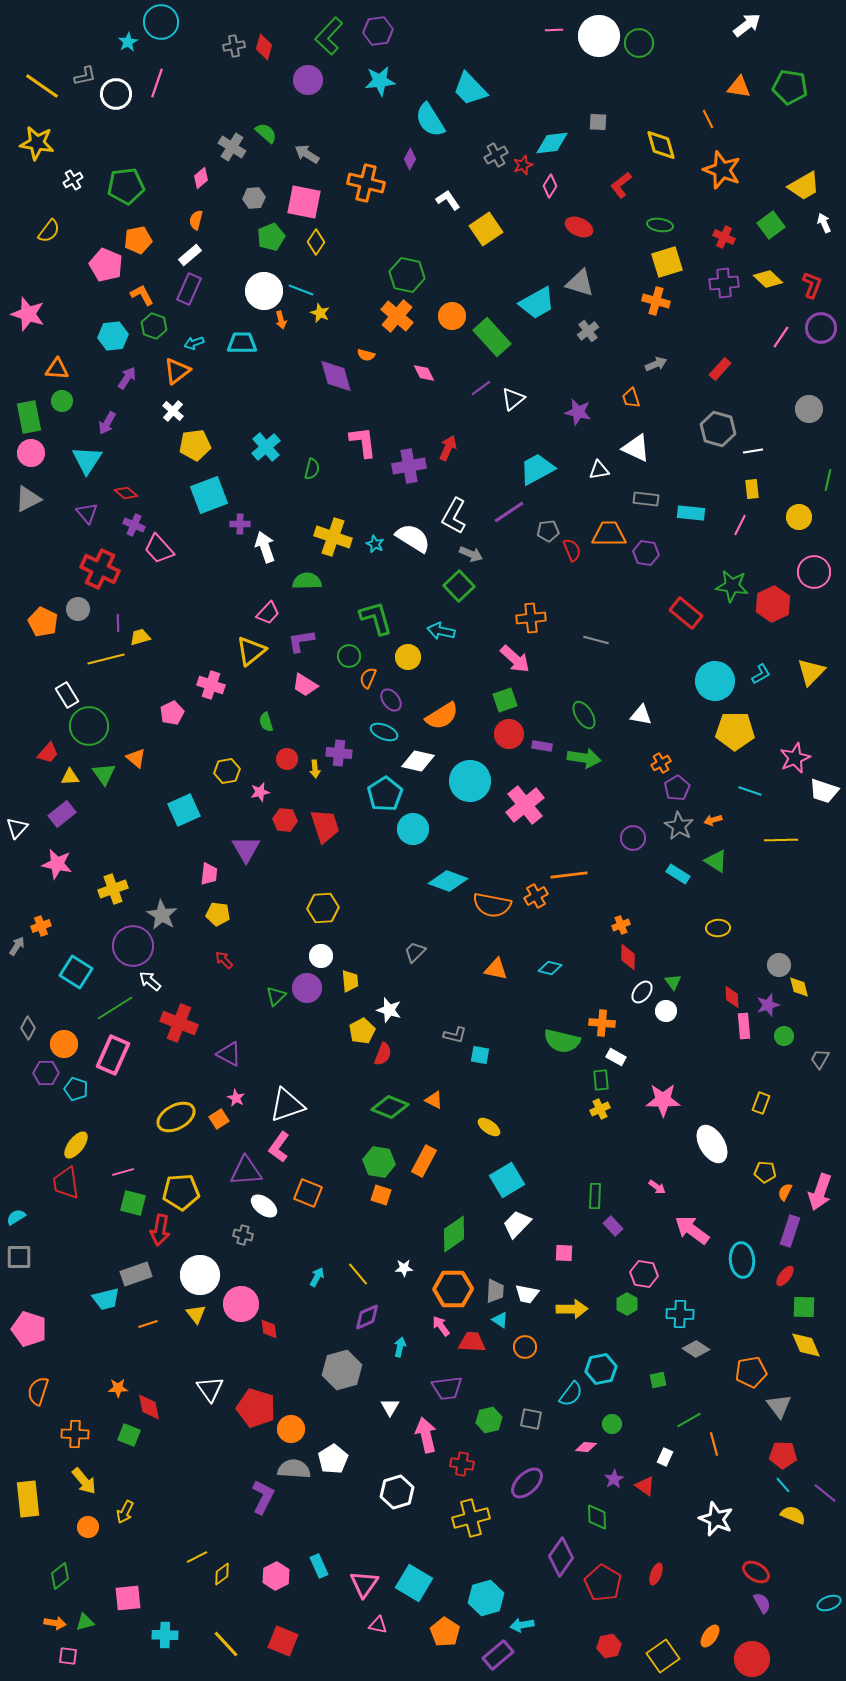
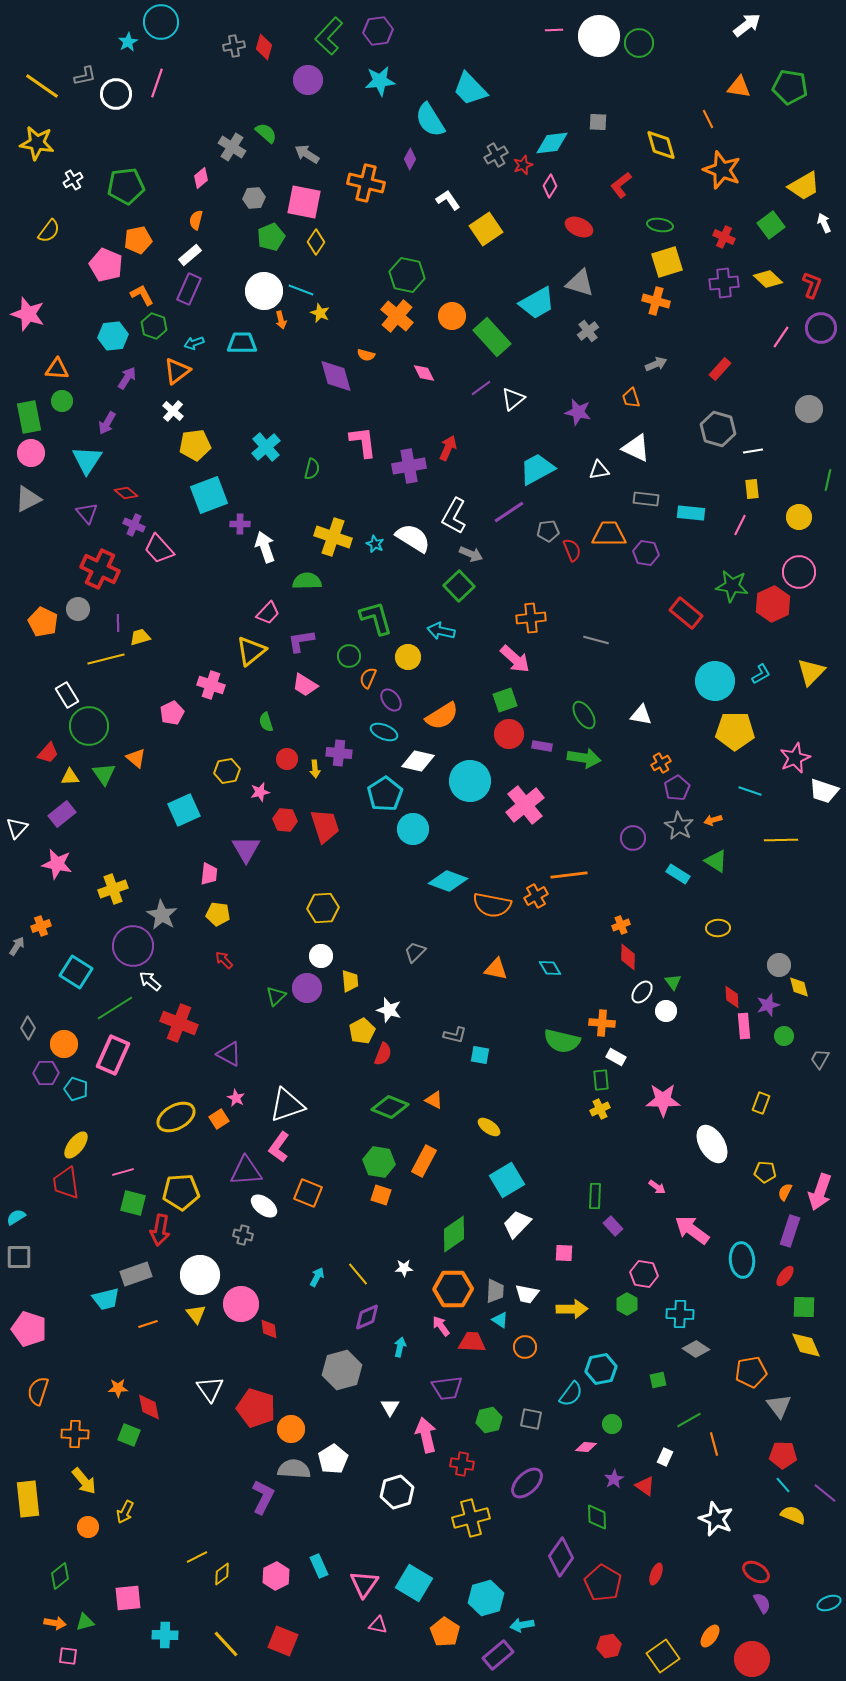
pink circle at (814, 572): moved 15 px left
cyan diamond at (550, 968): rotated 45 degrees clockwise
